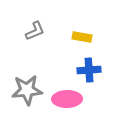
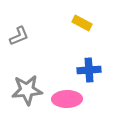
gray L-shape: moved 16 px left, 5 px down
yellow rectangle: moved 14 px up; rotated 18 degrees clockwise
